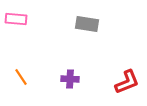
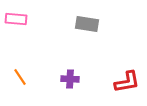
orange line: moved 1 px left
red L-shape: rotated 12 degrees clockwise
